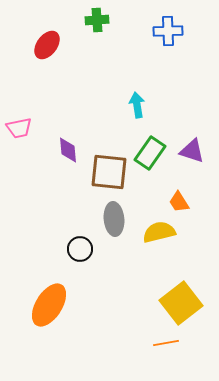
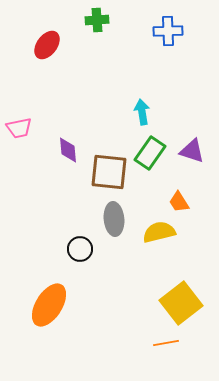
cyan arrow: moved 5 px right, 7 px down
